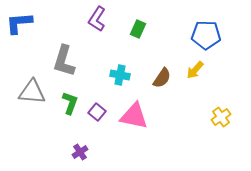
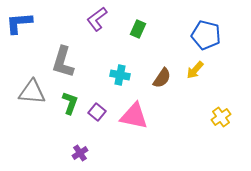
purple L-shape: rotated 20 degrees clockwise
blue pentagon: rotated 12 degrees clockwise
gray L-shape: moved 1 px left, 1 px down
purple cross: moved 1 px down
